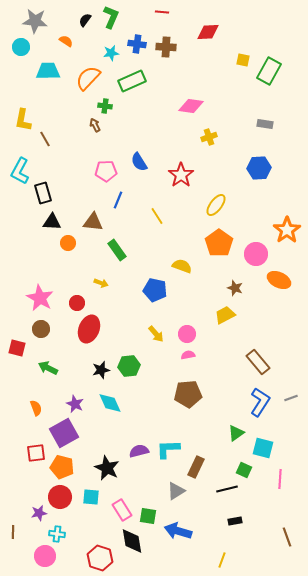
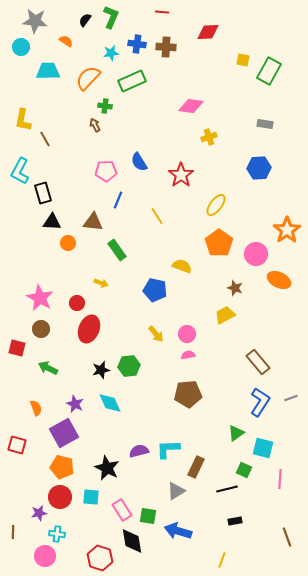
red square at (36, 453): moved 19 px left, 8 px up; rotated 24 degrees clockwise
